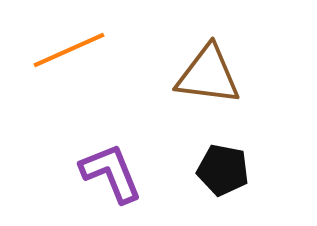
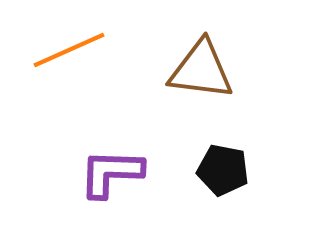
brown triangle: moved 7 px left, 5 px up
purple L-shape: rotated 66 degrees counterclockwise
